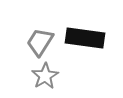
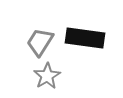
gray star: moved 2 px right
